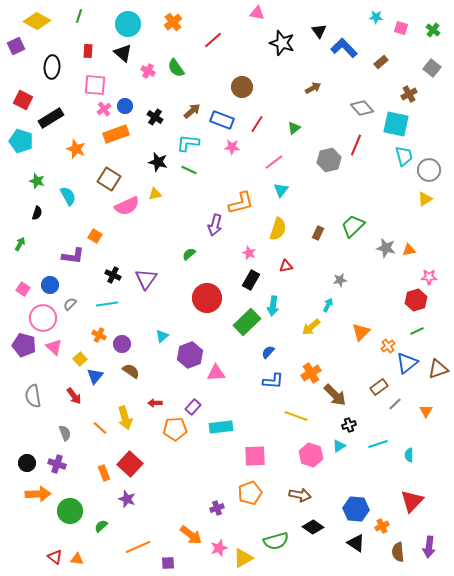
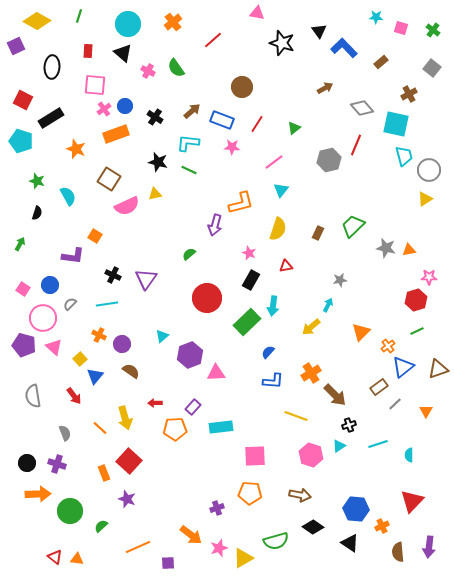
brown arrow at (313, 88): moved 12 px right
blue triangle at (407, 363): moved 4 px left, 4 px down
red square at (130, 464): moved 1 px left, 3 px up
orange pentagon at (250, 493): rotated 25 degrees clockwise
black triangle at (356, 543): moved 6 px left
